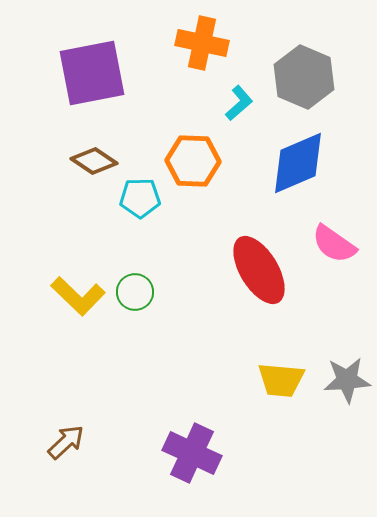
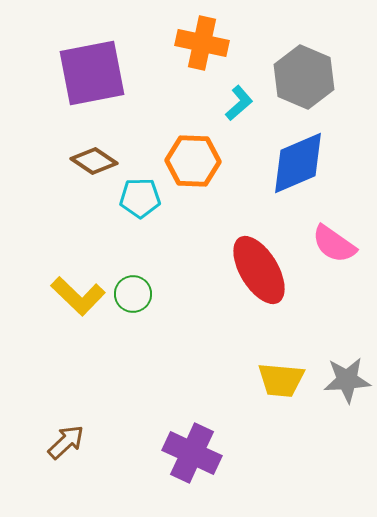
green circle: moved 2 px left, 2 px down
